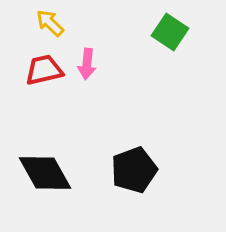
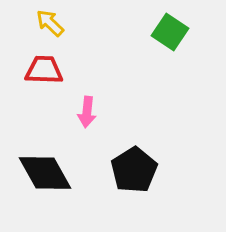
pink arrow: moved 48 px down
red trapezoid: rotated 15 degrees clockwise
black pentagon: rotated 12 degrees counterclockwise
